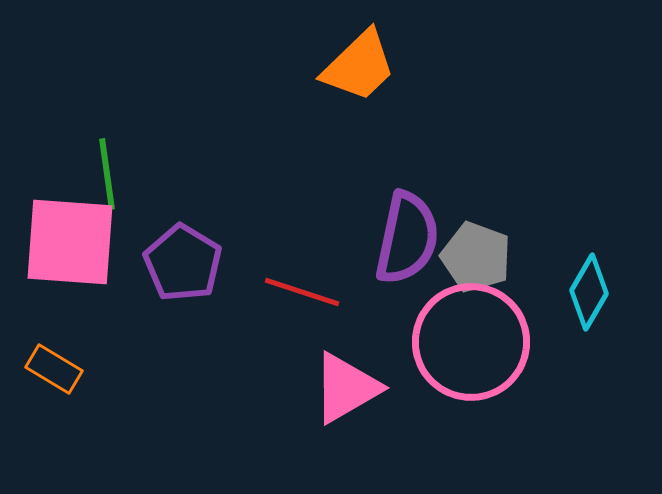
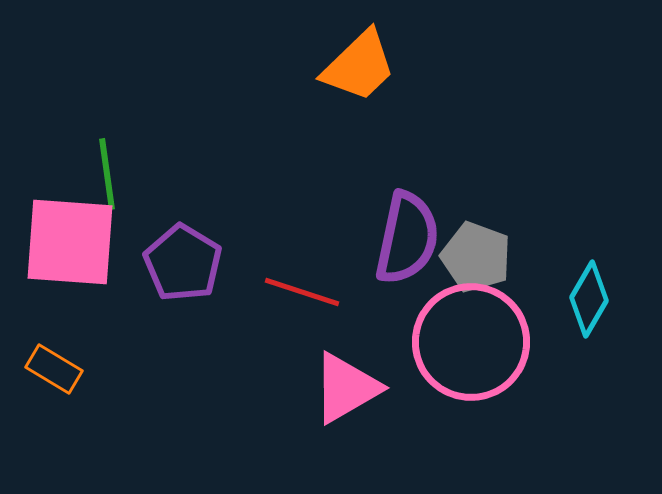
cyan diamond: moved 7 px down
